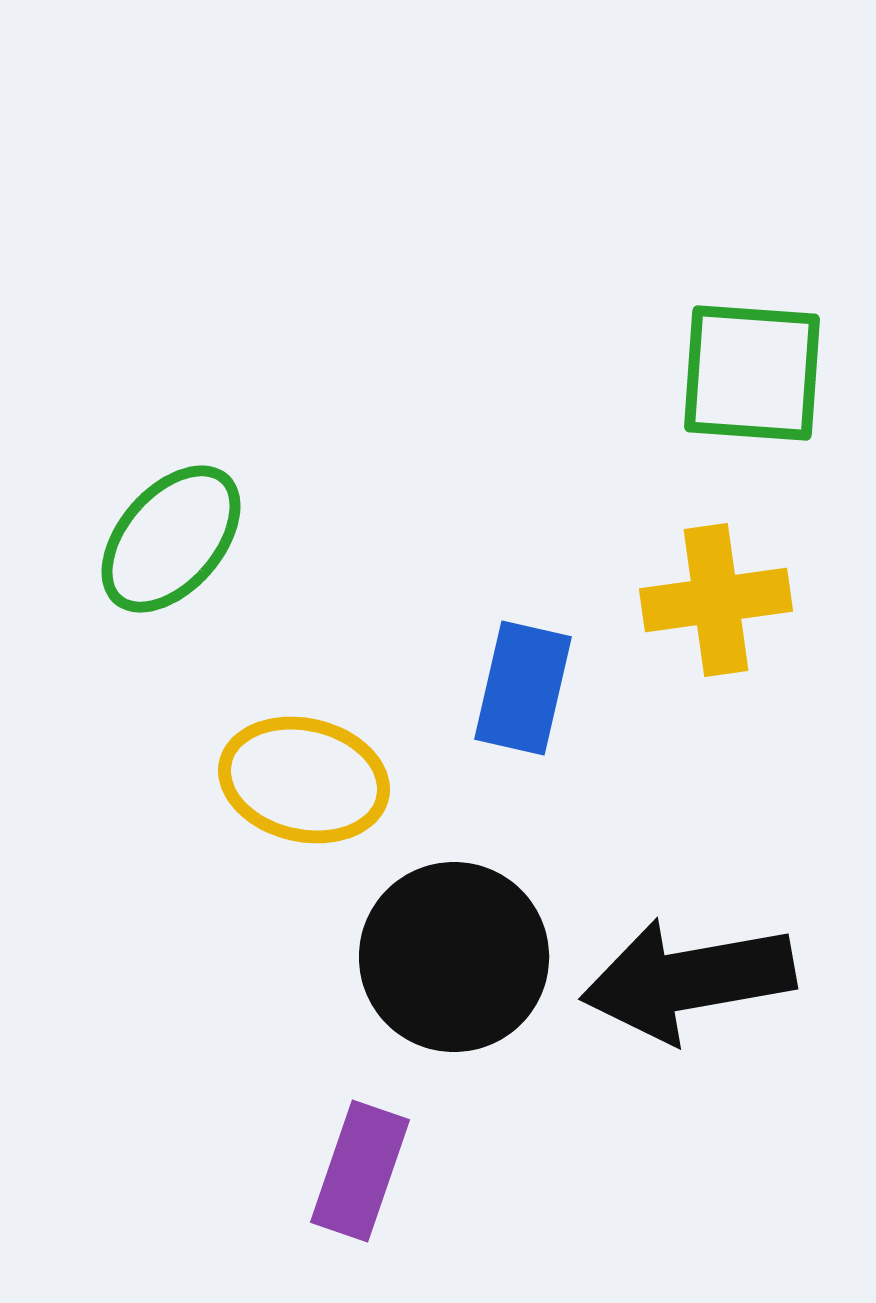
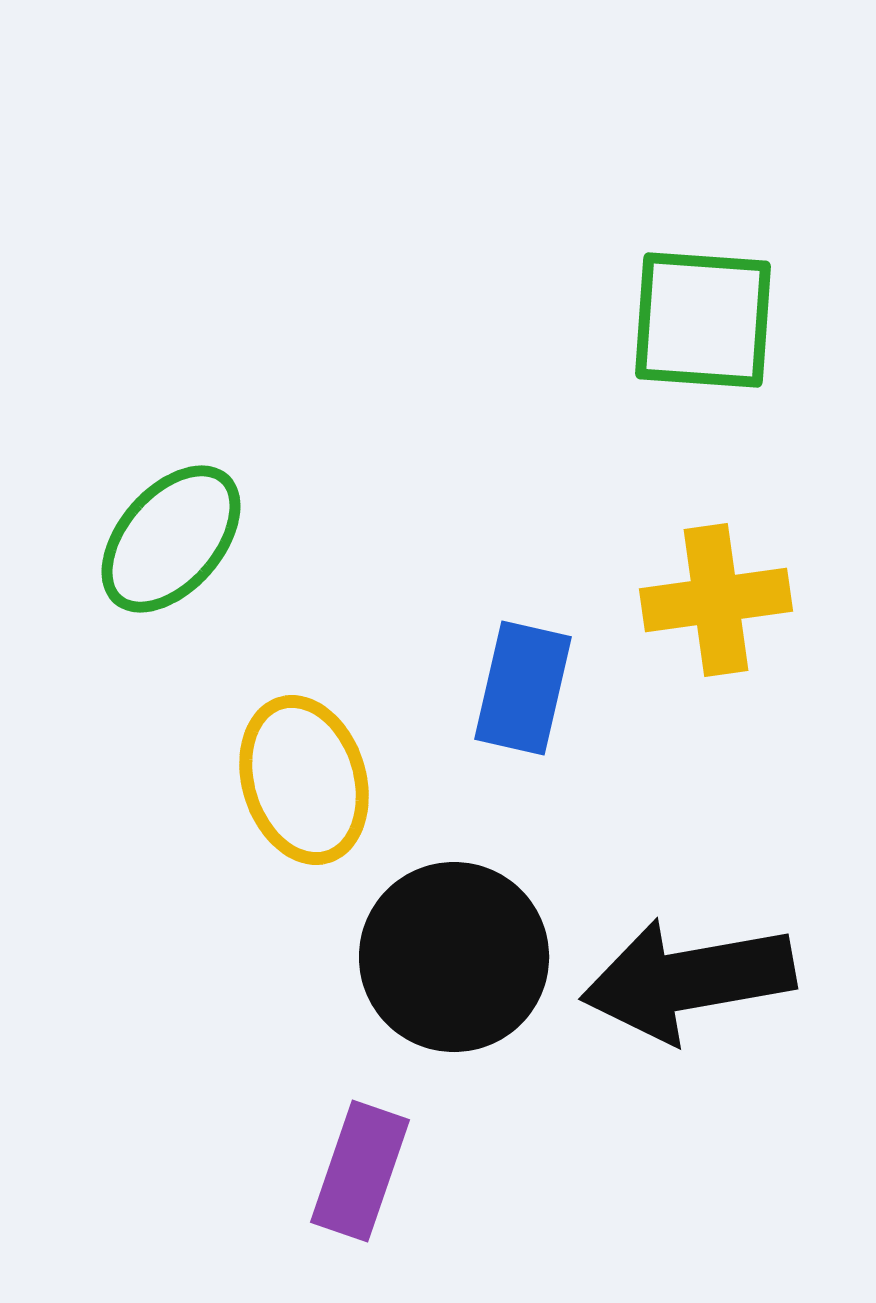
green square: moved 49 px left, 53 px up
yellow ellipse: rotated 60 degrees clockwise
